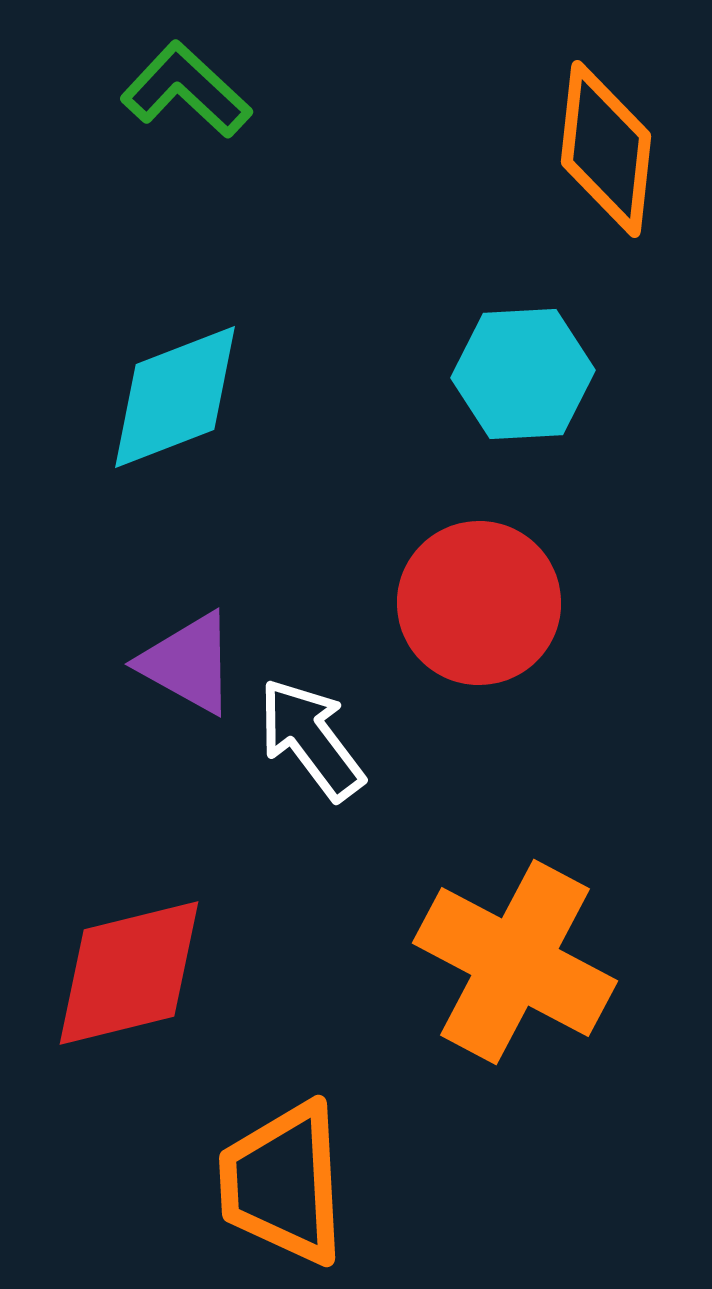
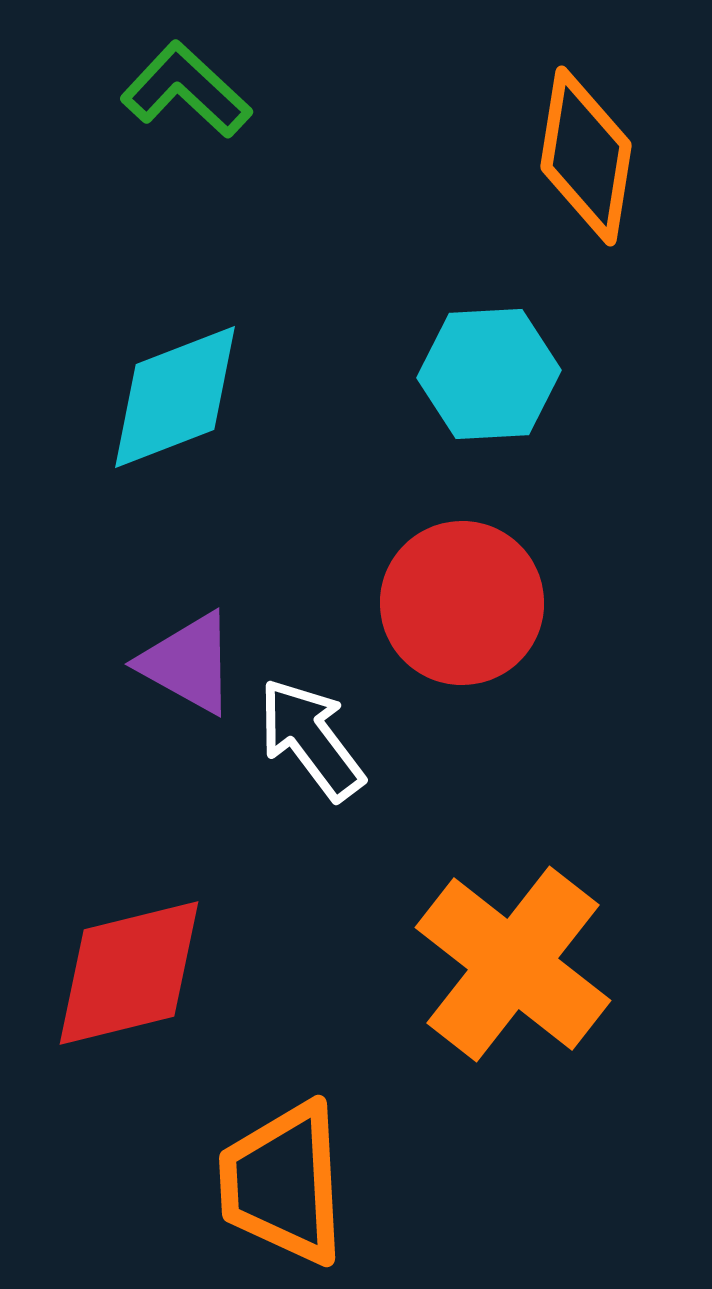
orange diamond: moved 20 px left, 7 px down; rotated 3 degrees clockwise
cyan hexagon: moved 34 px left
red circle: moved 17 px left
orange cross: moved 2 px left, 2 px down; rotated 10 degrees clockwise
